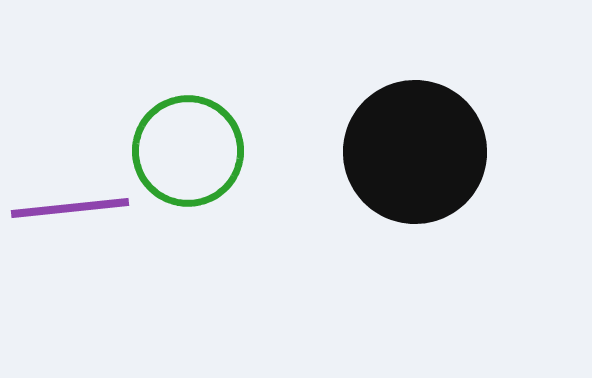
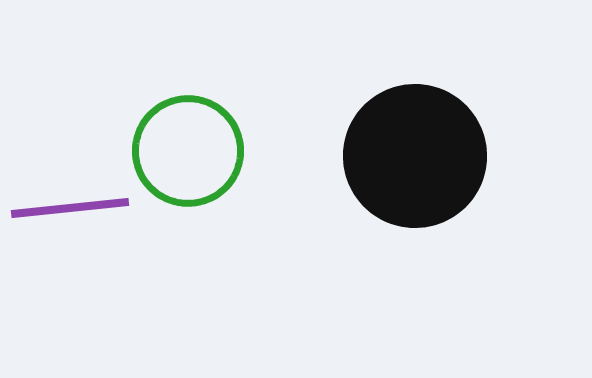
black circle: moved 4 px down
